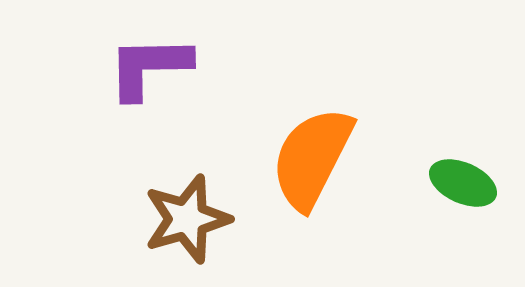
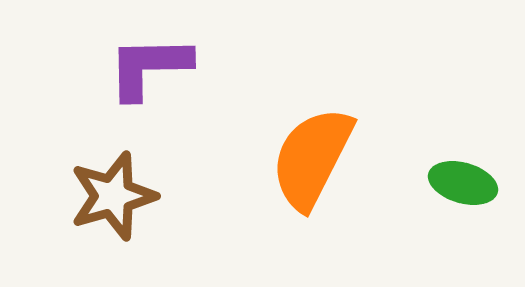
green ellipse: rotated 8 degrees counterclockwise
brown star: moved 74 px left, 23 px up
